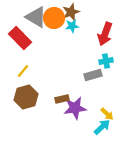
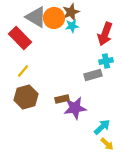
yellow arrow: moved 30 px down
